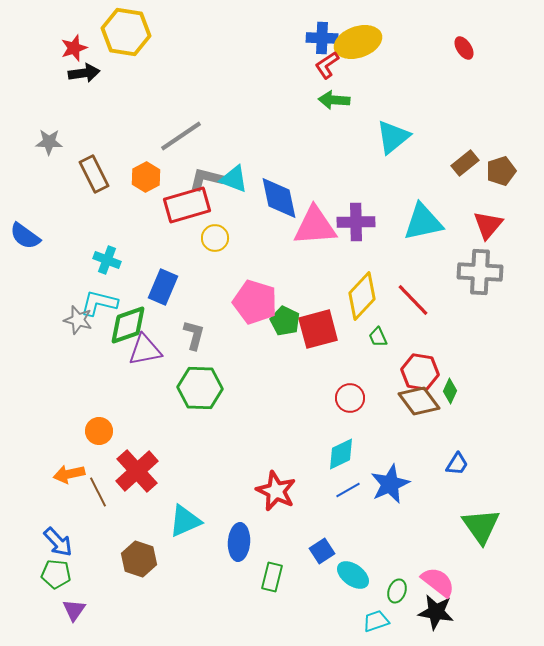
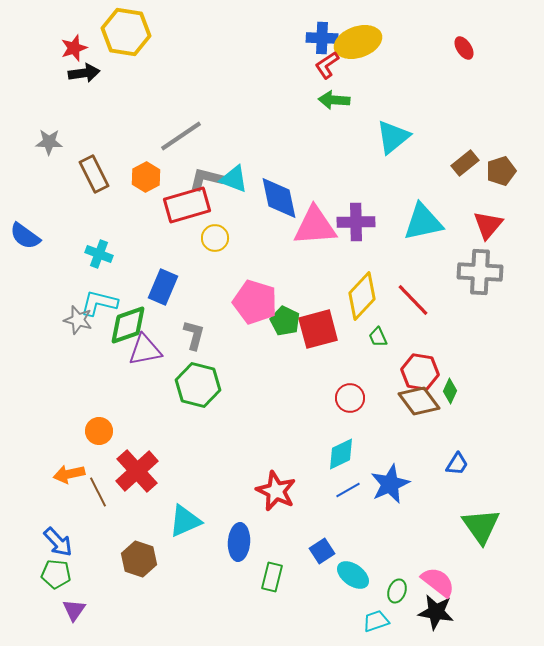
cyan cross at (107, 260): moved 8 px left, 6 px up
green hexagon at (200, 388): moved 2 px left, 3 px up; rotated 12 degrees clockwise
